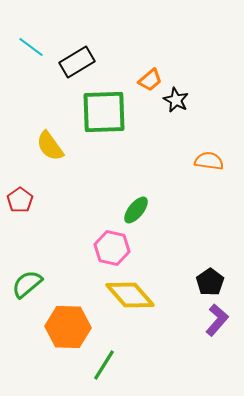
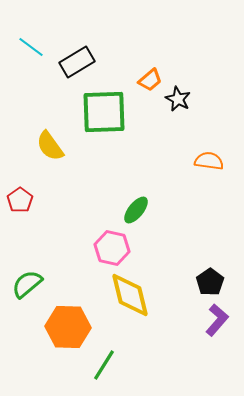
black star: moved 2 px right, 1 px up
yellow diamond: rotated 27 degrees clockwise
